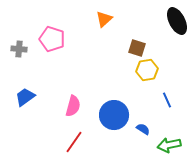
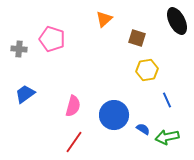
brown square: moved 10 px up
blue trapezoid: moved 3 px up
green arrow: moved 2 px left, 8 px up
